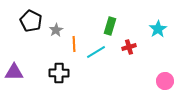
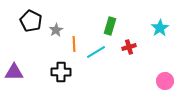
cyan star: moved 2 px right, 1 px up
black cross: moved 2 px right, 1 px up
